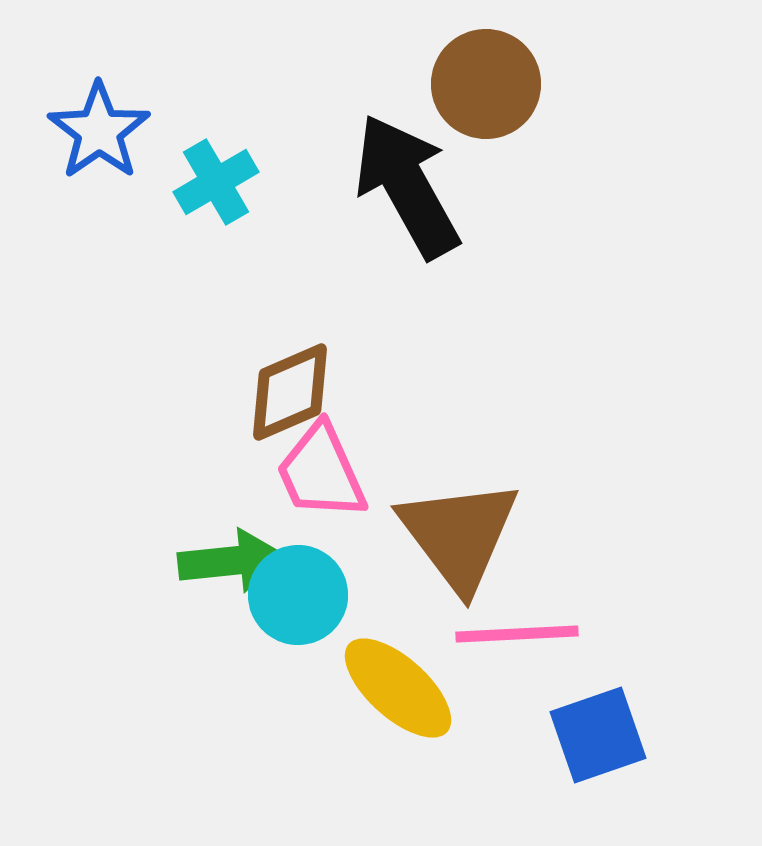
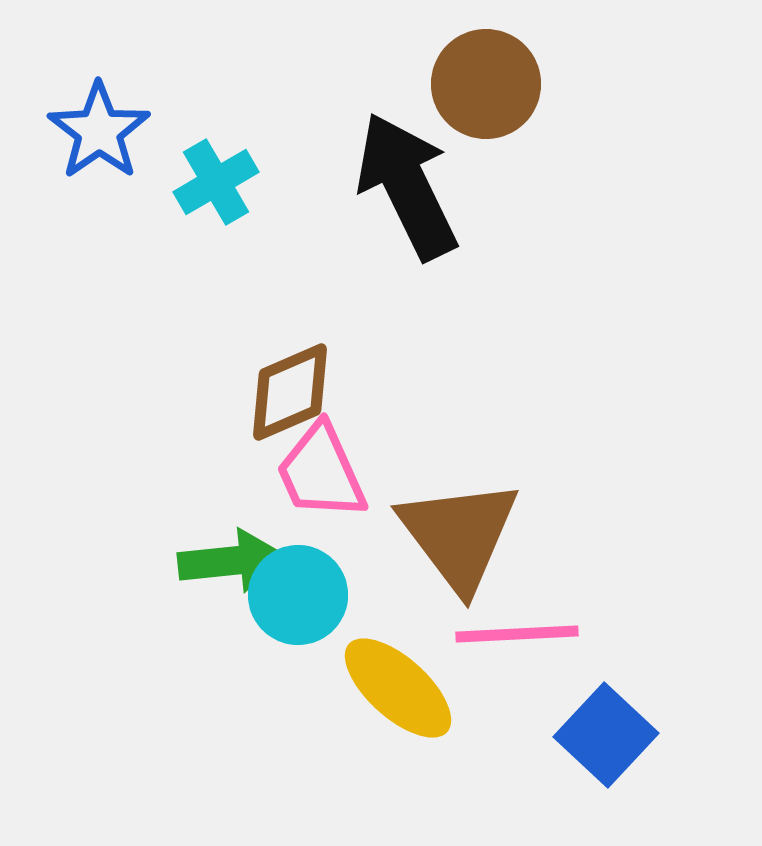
black arrow: rotated 3 degrees clockwise
blue square: moved 8 px right; rotated 28 degrees counterclockwise
